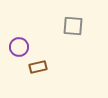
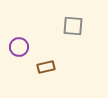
brown rectangle: moved 8 px right
